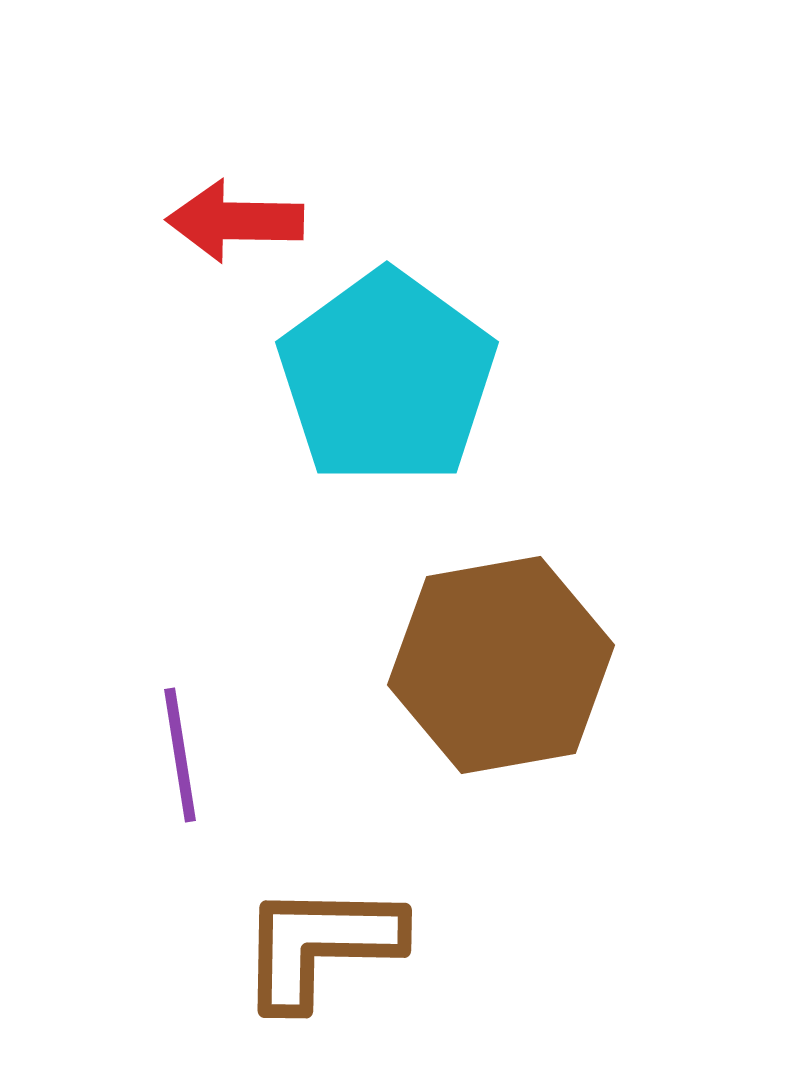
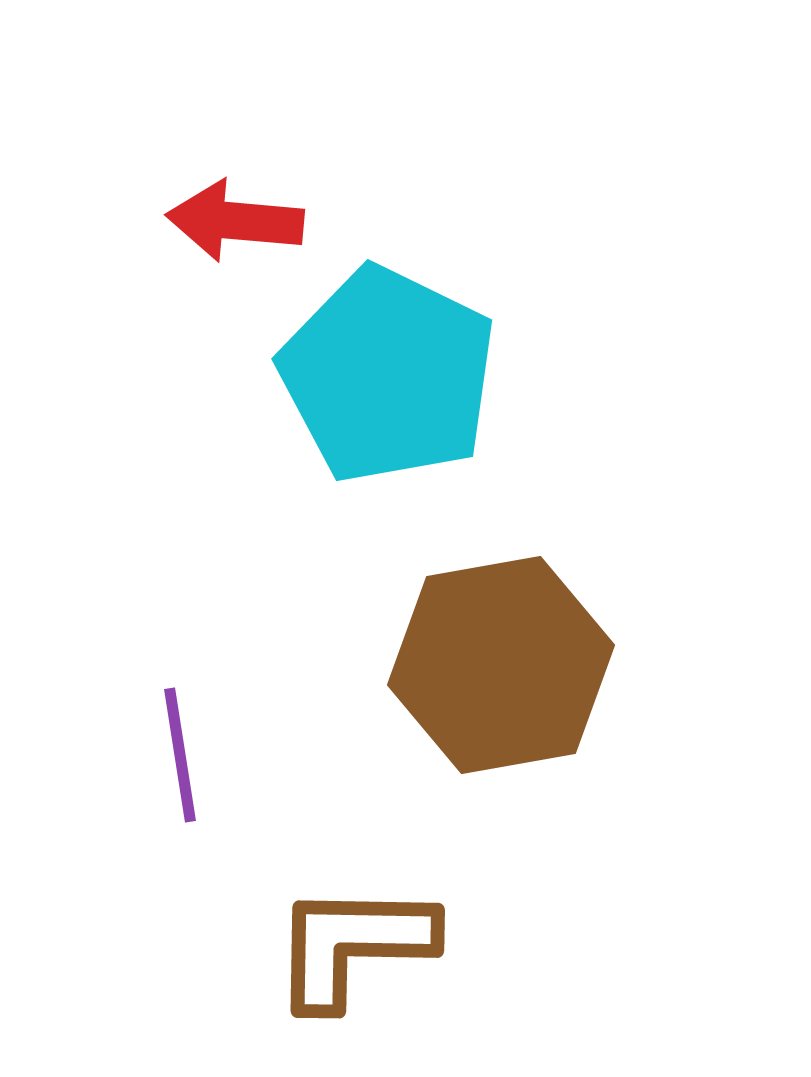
red arrow: rotated 4 degrees clockwise
cyan pentagon: moved 1 px right, 3 px up; rotated 10 degrees counterclockwise
brown L-shape: moved 33 px right
